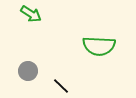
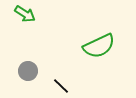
green arrow: moved 6 px left
green semicircle: rotated 28 degrees counterclockwise
